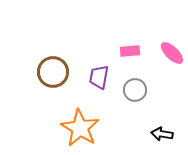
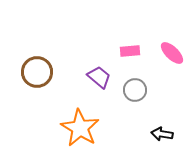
brown circle: moved 16 px left
purple trapezoid: rotated 120 degrees clockwise
